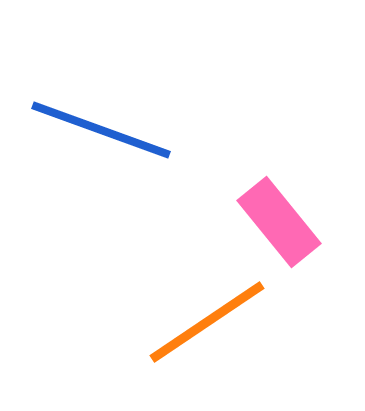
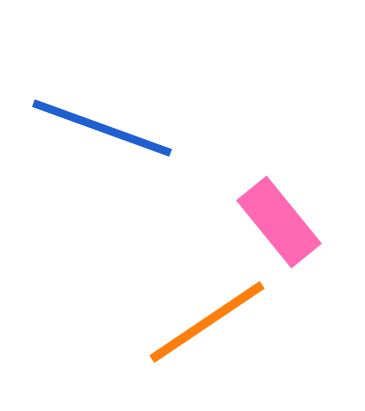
blue line: moved 1 px right, 2 px up
